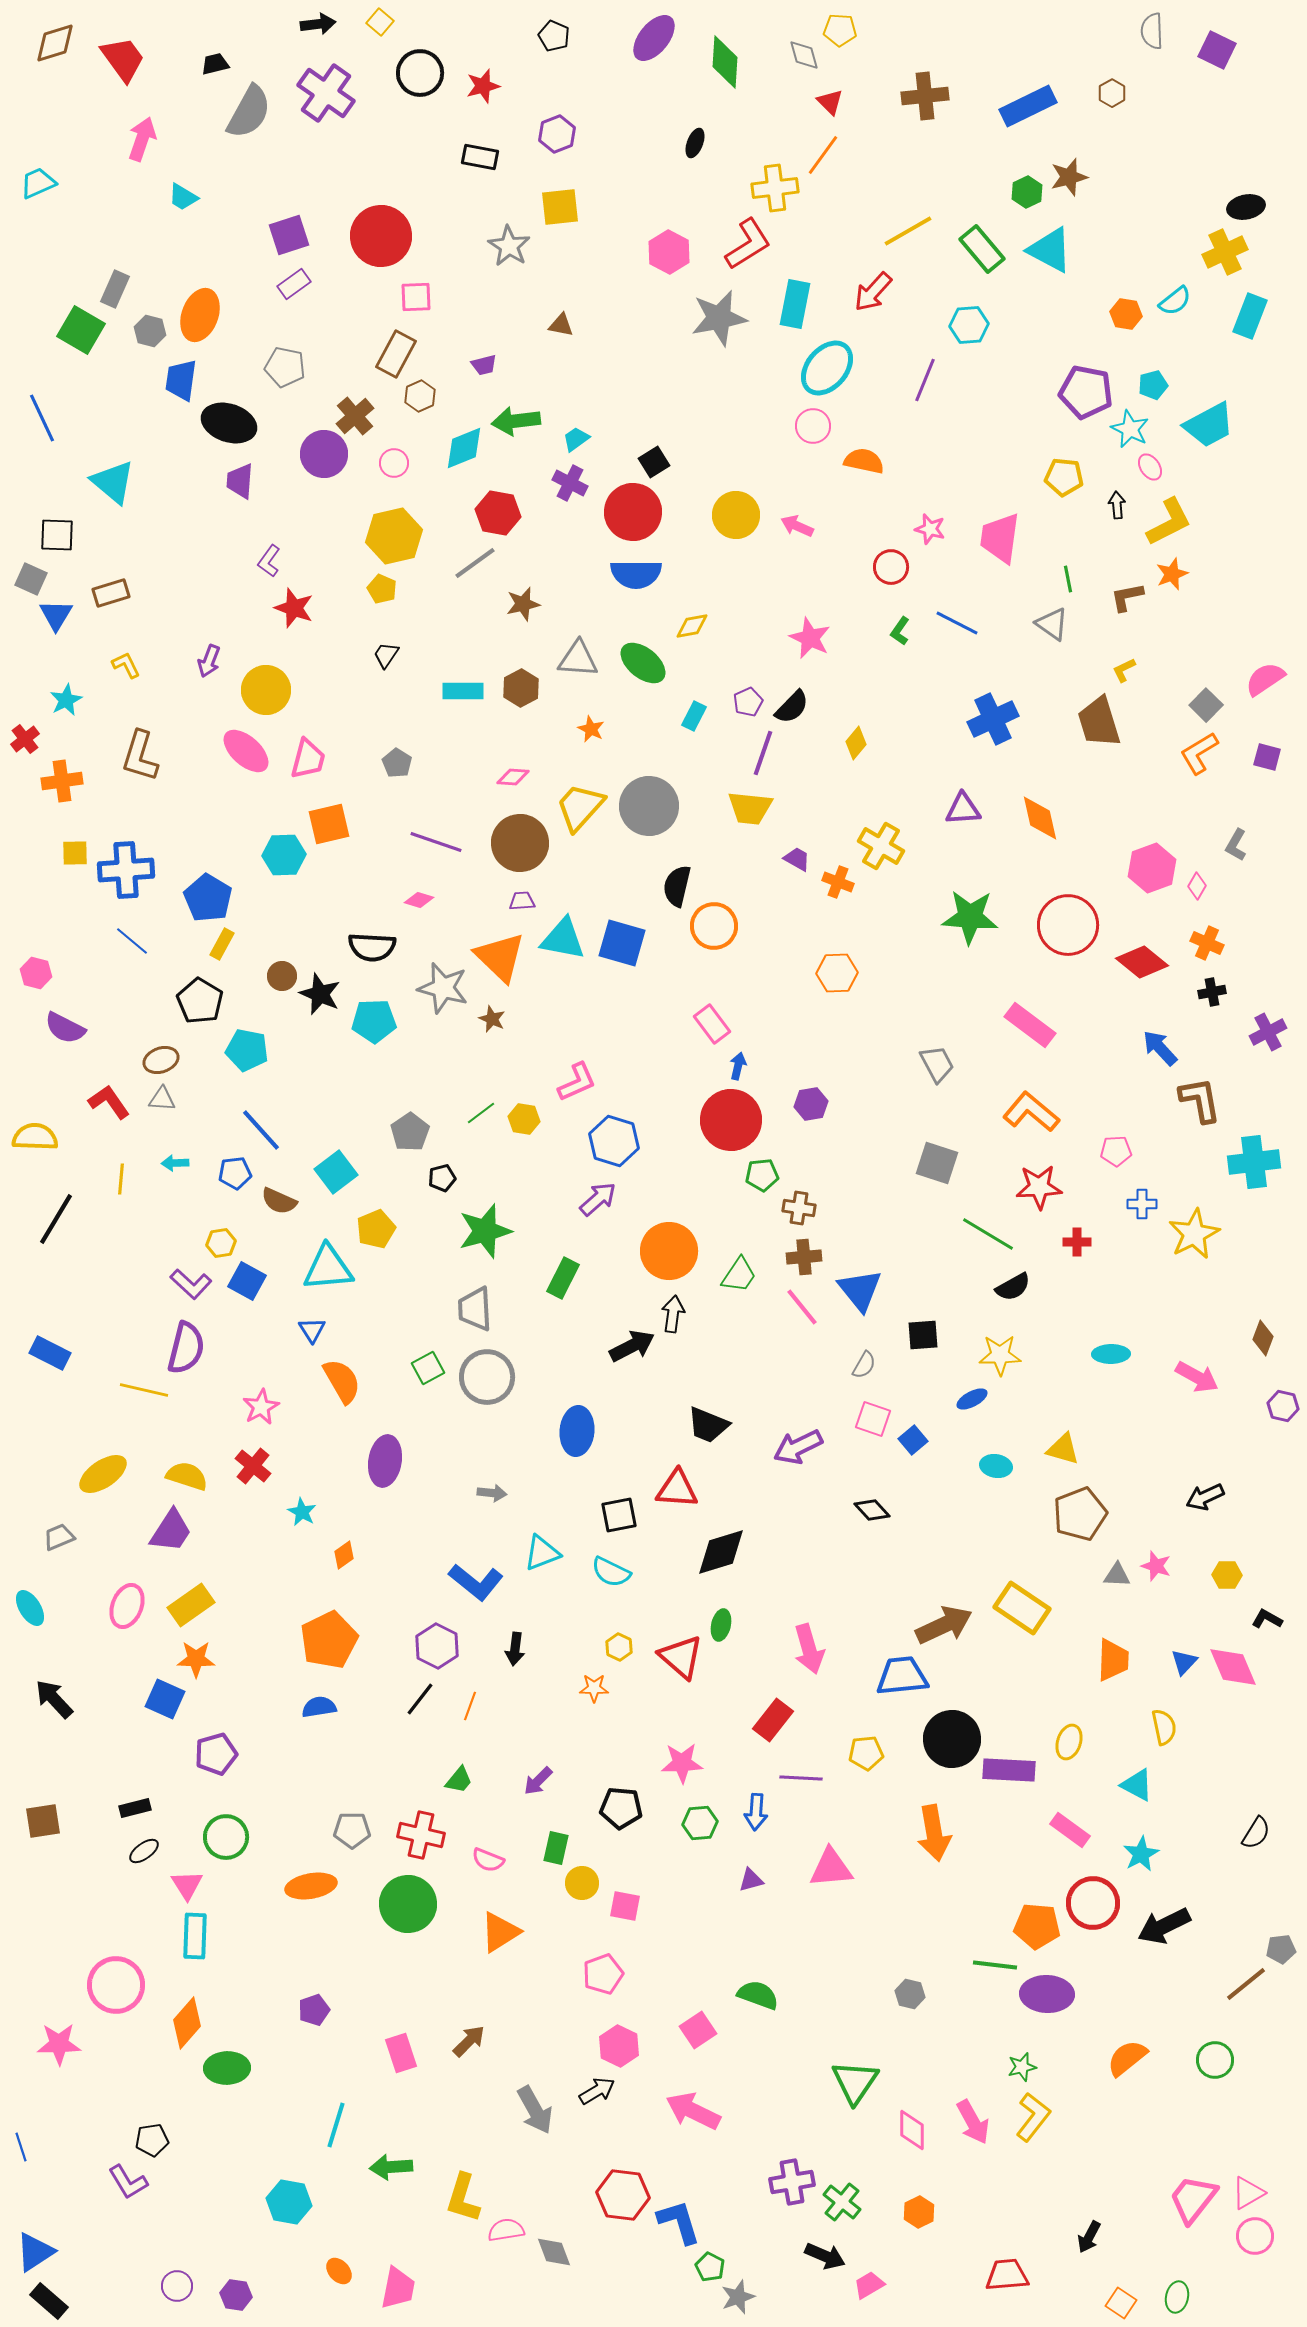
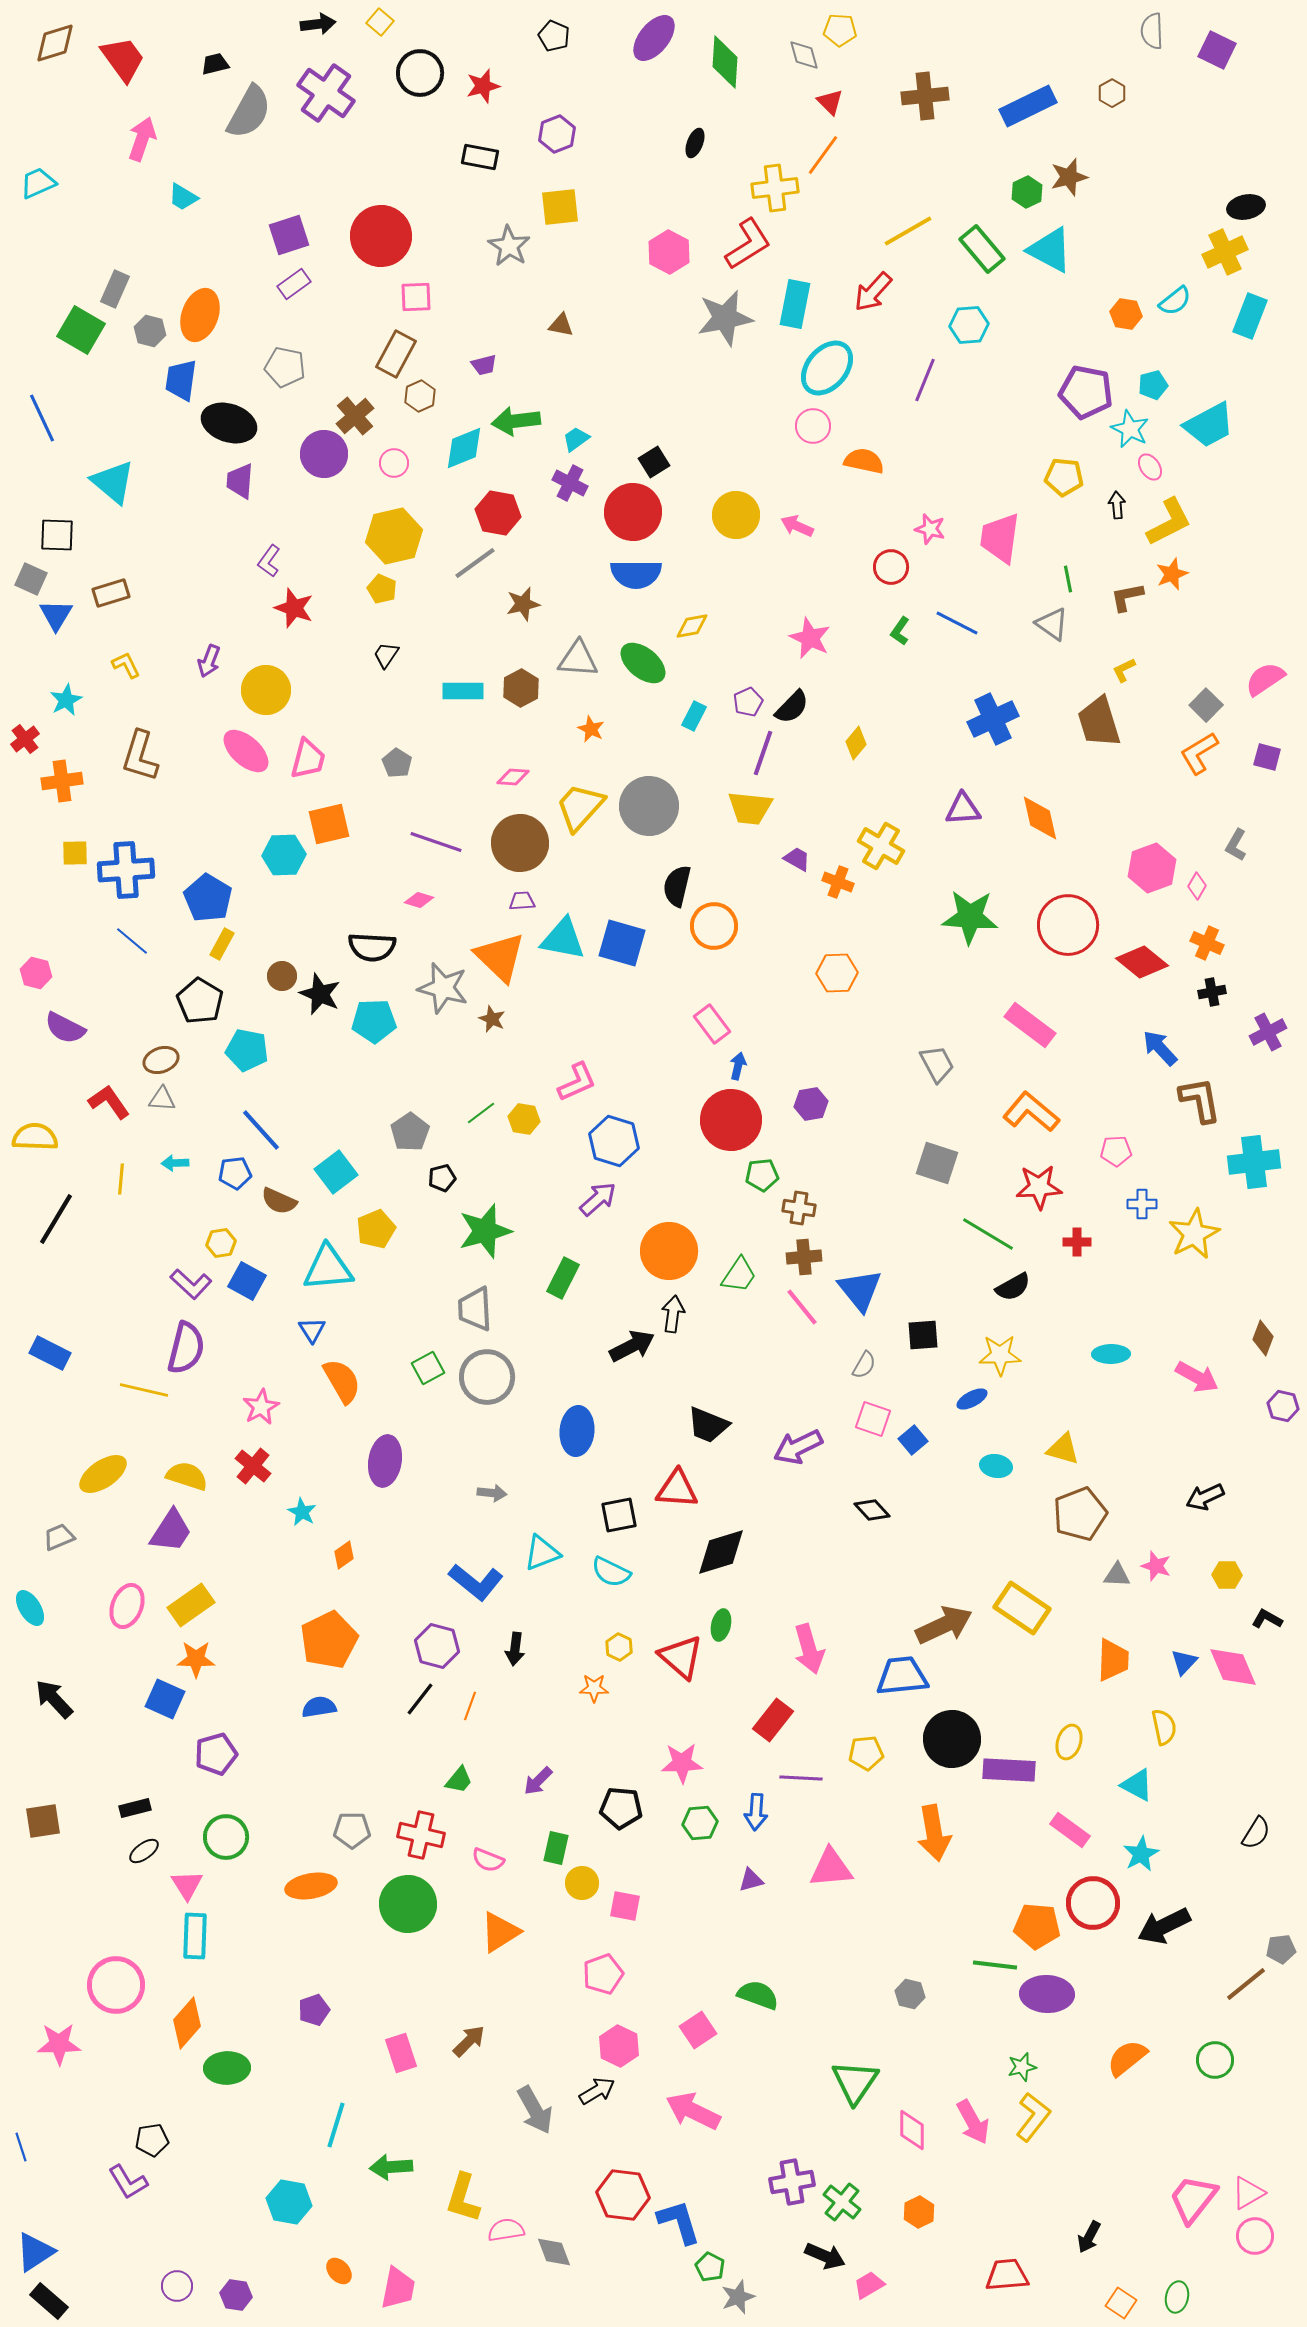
gray star at (719, 318): moved 6 px right
purple hexagon at (437, 1646): rotated 12 degrees counterclockwise
